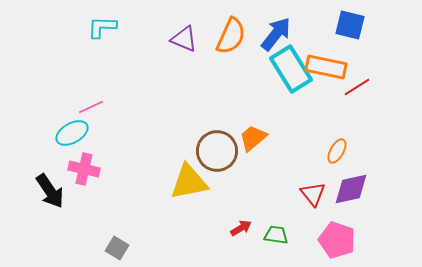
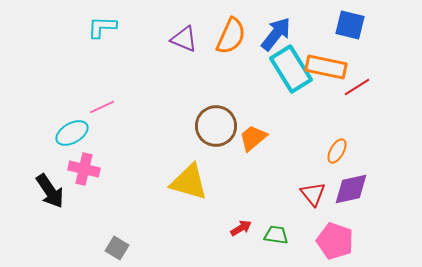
pink line: moved 11 px right
brown circle: moved 1 px left, 25 px up
yellow triangle: rotated 27 degrees clockwise
pink pentagon: moved 2 px left, 1 px down
